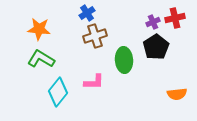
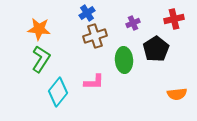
red cross: moved 1 px left, 1 px down
purple cross: moved 20 px left, 1 px down
black pentagon: moved 2 px down
green L-shape: rotated 92 degrees clockwise
